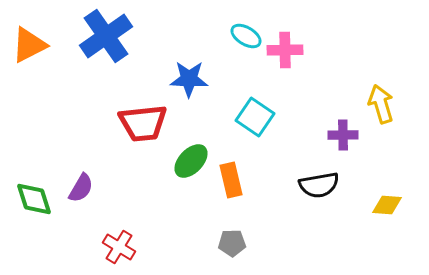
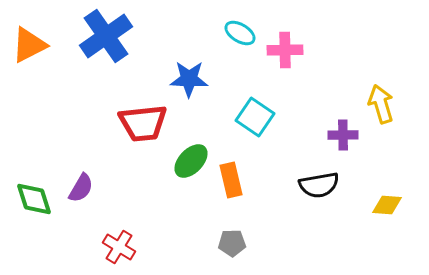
cyan ellipse: moved 6 px left, 3 px up
